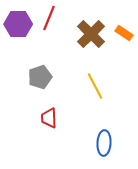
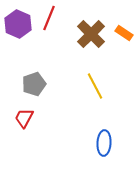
purple hexagon: rotated 24 degrees clockwise
gray pentagon: moved 6 px left, 7 px down
red trapezoid: moved 25 px left; rotated 30 degrees clockwise
